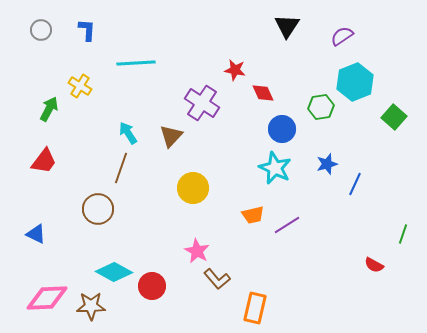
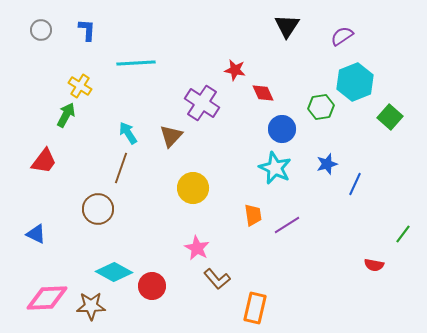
green arrow: moved 17 px right, 6 px down
green square: moved 4 px left
orange trapezoid: rotated 85 degrees counterclockwise
green line: rotated 18 degrees clockwise
pink star: moved 3 px up
red semicircle: rotated 18 degrees counterclockwise
